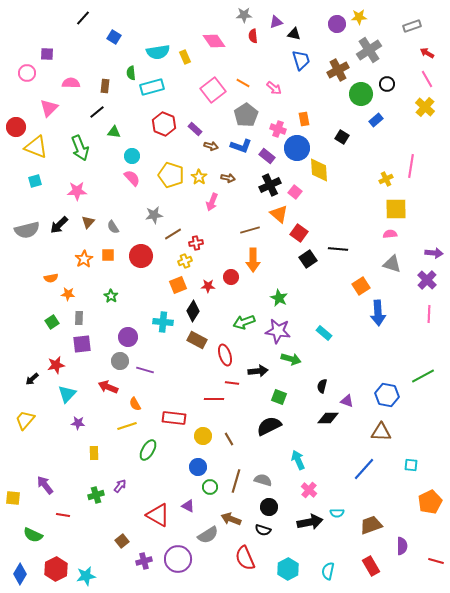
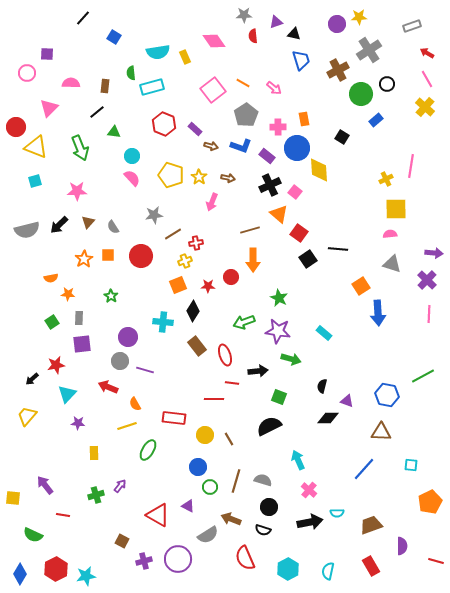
pink cross at (278, 129): moved 2 px up; rotated 21 degrees counterclockwise
brown rectangle at (197, 340): moved 6 px down; rotated 24 degrees clockwise
yellow trapezoid at (25, 420): moved 2 px right, 4 px up
yellow circle at (203, 436): moved 2 px right, 1 px up
brown square at (122, 541): rotated 24 degrees counterclockwise
